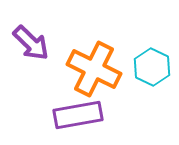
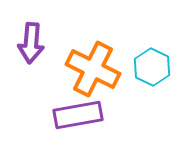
purple arrow: rotated 51 degrees clockwise
orange cross: moved 1 px left
